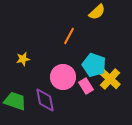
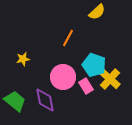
orange line: moved 1 px left, 2 px down
green trapezoid: rotated 20 degrees clockwise
